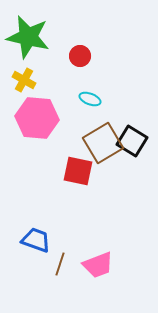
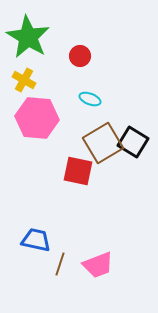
green star: rotated 18 degrees clockwise
black square: moved 1 px right, 1 px down
blue trapezoid: rotated 8 degrees counterclockwise
